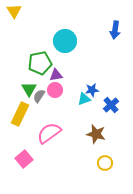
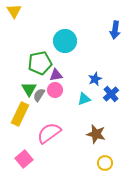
blue star: moved 3 px right, 11 px up; rotated 16 degrees counterclockwise
gray semicircle: moved 1 px up
blue cross: moved 11 px up
